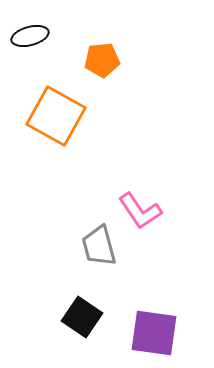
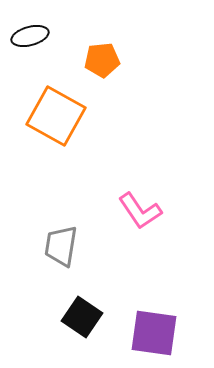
gray trapezoid: moved 38 px left; rotated 24 degrees clockwise
